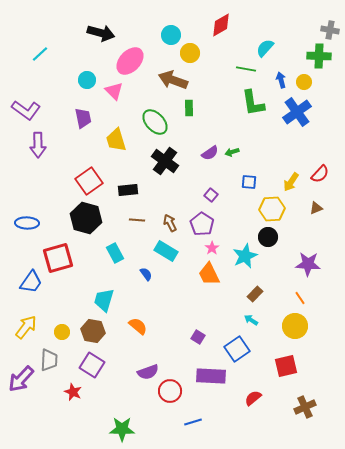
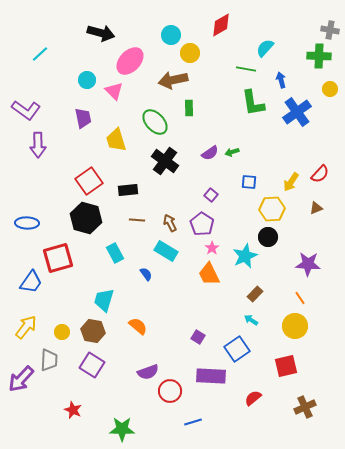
brown arrow at (173, 80): rotated 32 degrees counterclockwise
yellow circle at (304, 82): moved 26 px right, 7 px down
red star at (73, 392): moved 18 px down
